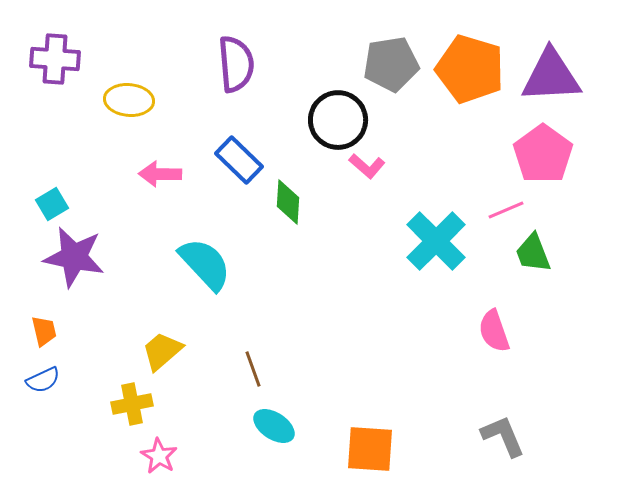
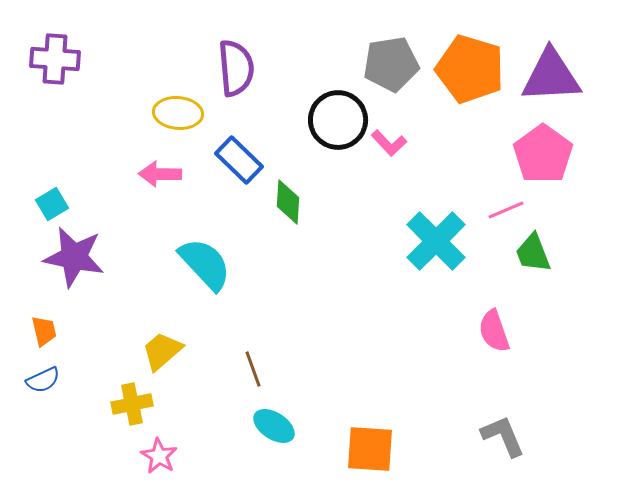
purple semicircle: moved 4 px down
yellow ellipse: moved 49 px right, 13 px down
pink L-shape: moved 22 px right, 23 px up; rotated 6 degrees clockwise
